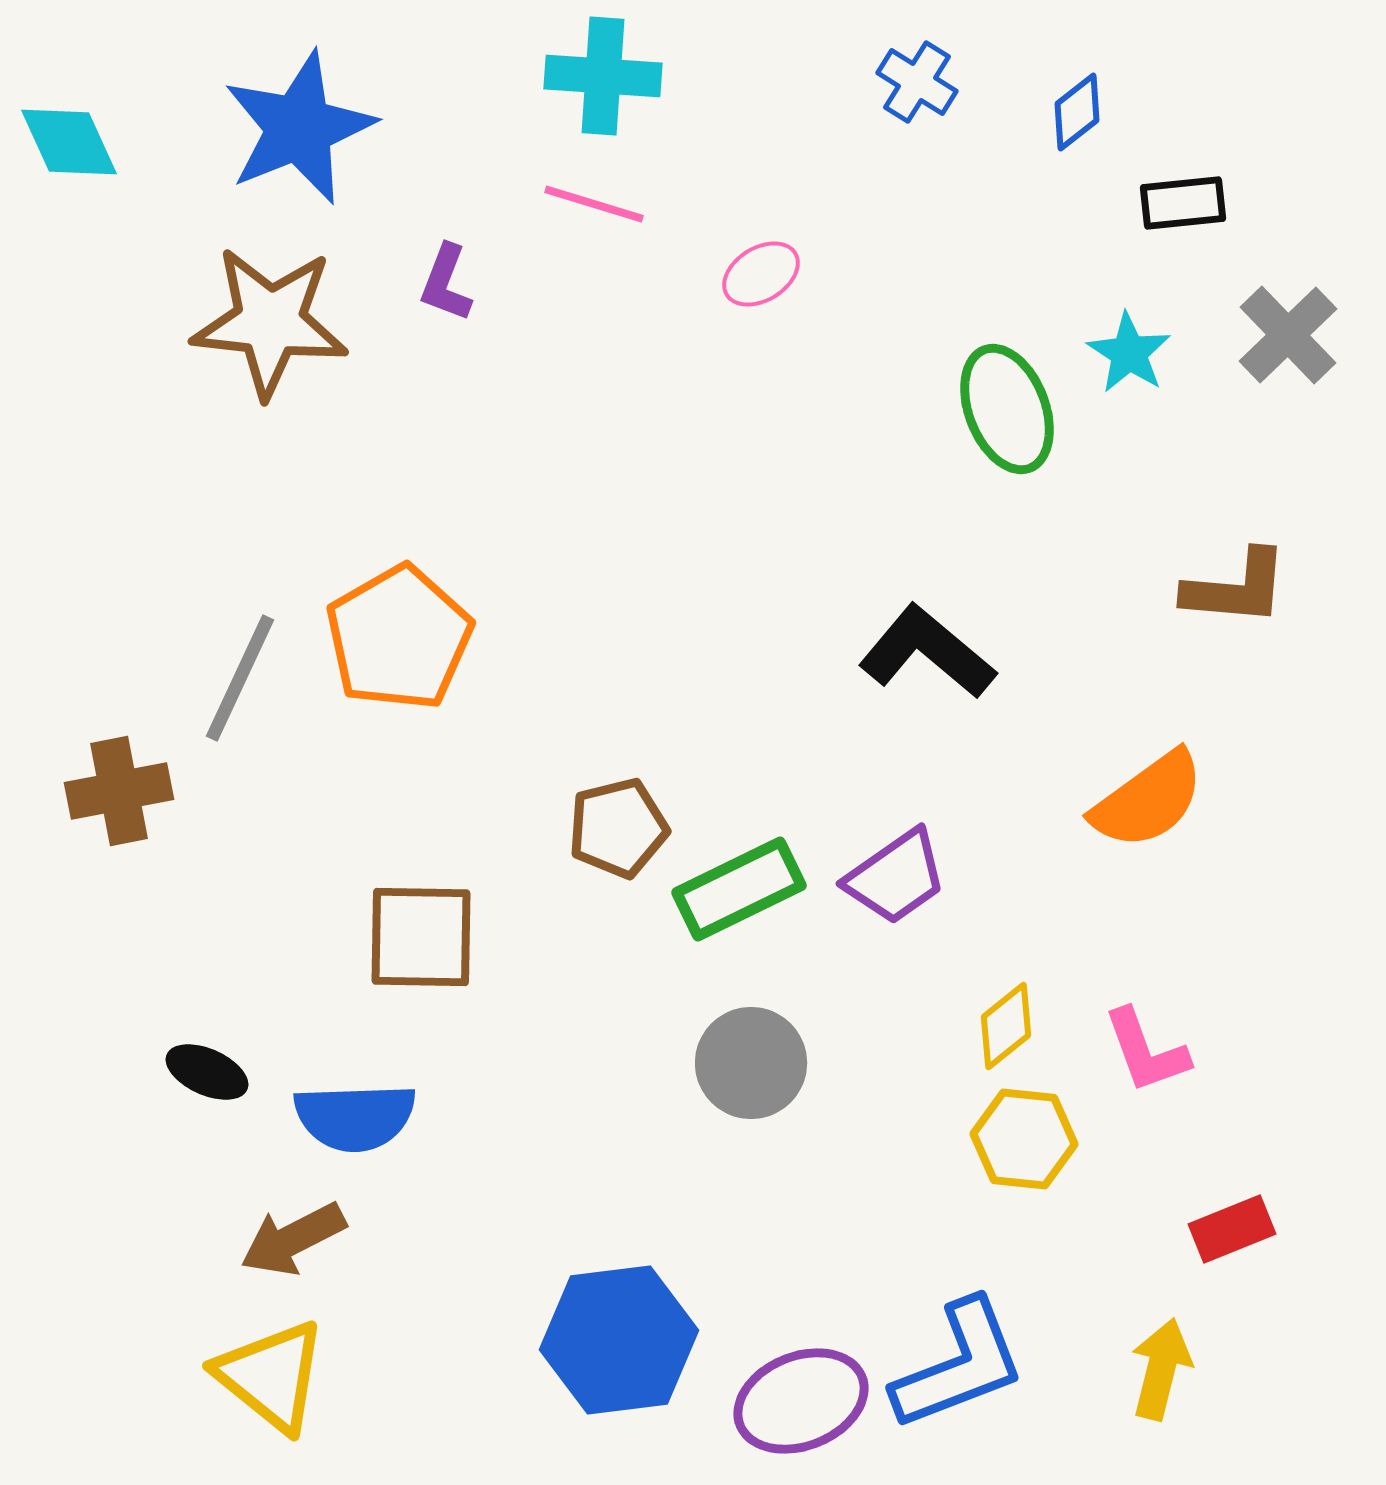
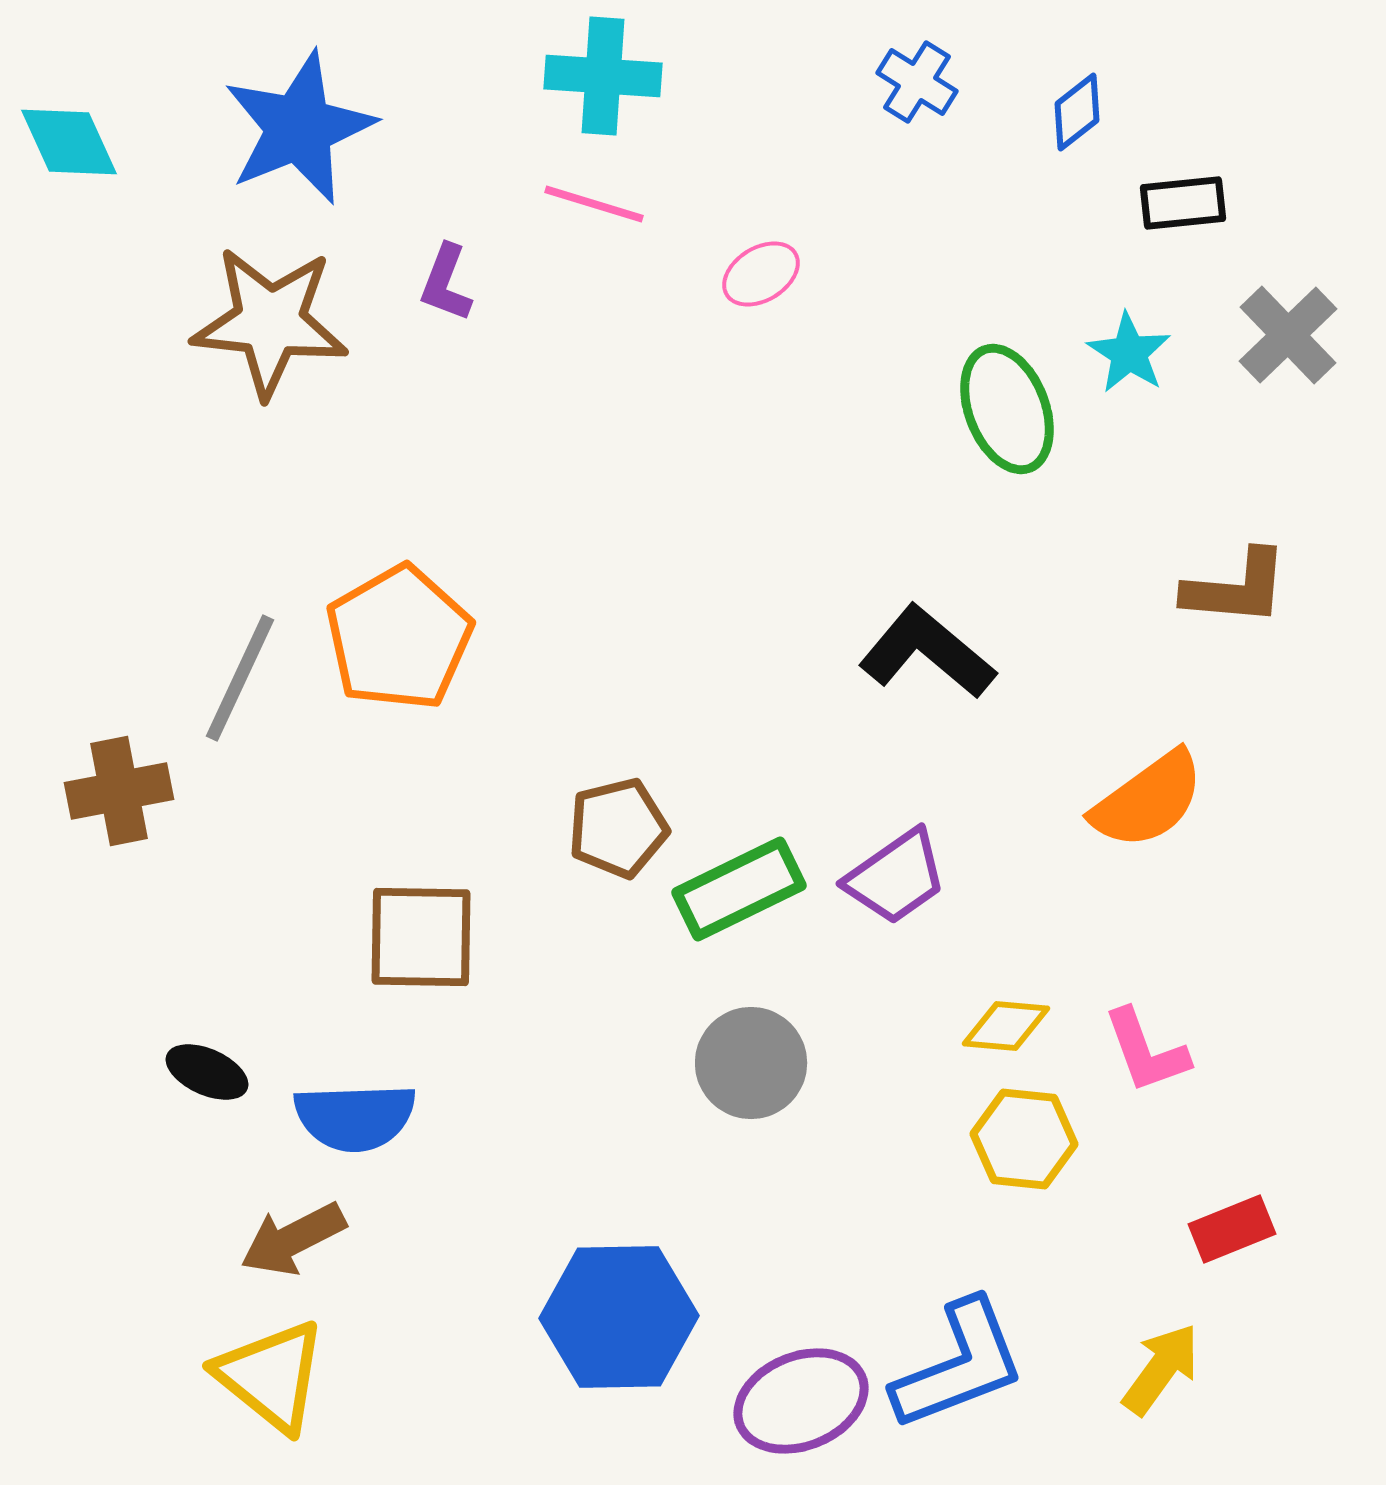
yellow diamond: rotated 44 degrees clockwise
blue hexagon: moved 23 px up; rotated 6 degrees clockwise
yellow arrow: rotated 22 degrees clockwise
